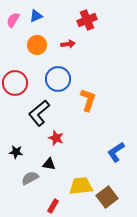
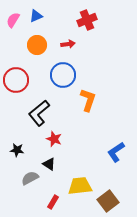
blue circle: moved 5 px right, 4 px up
red circle: moved 1 px right, 3 px up
red star: moved 2 px left, 1 px down
black star: moved 1 px right, 2 px up
black triangle: rotated 24 degrees clockwise
yellow trapezoid: moved 1 px left
brown square: moved 1 px right, 4 px down
red rectangle: moved 4 px up
